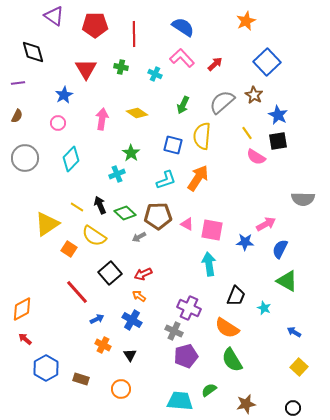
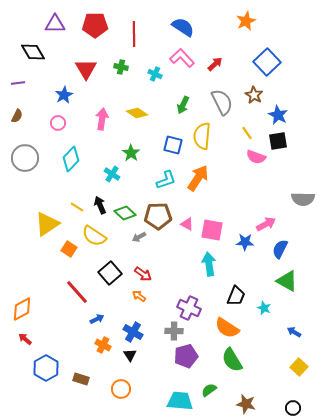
purple triangle at (54, 16): moved 1 px right, 8 px down; rotated 35 degrees counterclockwise
black diamond at (33, 52): rotated 15 degrees counterclockwise
gray semicircle at (222, 102): rotated 104 degrees clockwise
pink semicircle at (256, 157): rotated 12 degrees counterclockwise
cyan cross at (117, 174): moved 5 px left; rotated 35 degrees counterclockwise
red arrow at (143, 274): rotated 120 degrees counterclockwise
blue cross at (132, 320): moved 1 px right, 12 px down
gray cross at (174, 331): rotated 24 degrees counterclockwise
brown star at (246, 404): rotated 24 degrees clockwise
